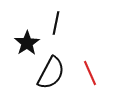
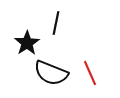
black semicircle: rotated 84 degrees clockwise
